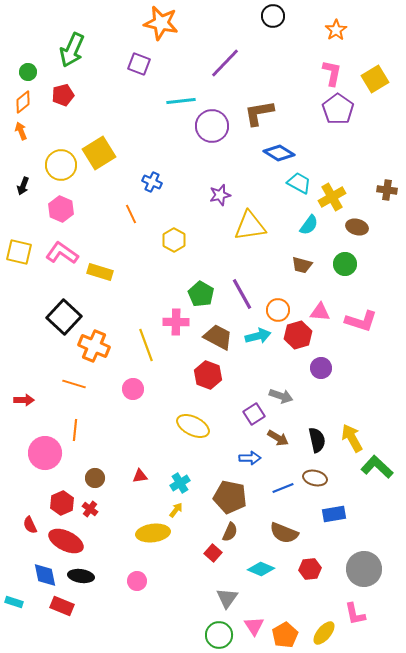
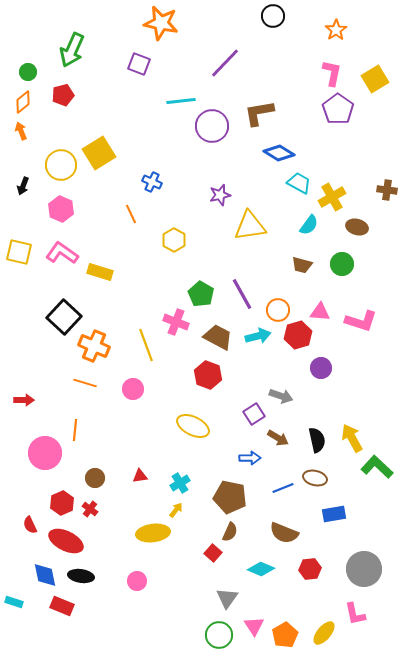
green circle at (345, 264): moved 3 px left
pink cross at (176, 322): rotated 20 degrees clockwise
orange line at (74, 384): moved 11 px right, 1 px up
